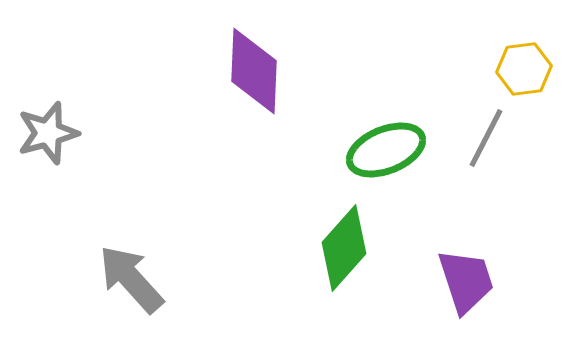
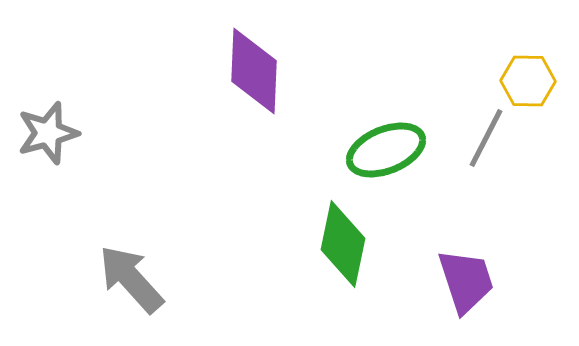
yellow hexagon: moved 4 px right, 12 px down; rotated 8 degrees clockwise
green diamond: moved 1 px left, 4 px up; rotated 30 degrees counterclockwise
